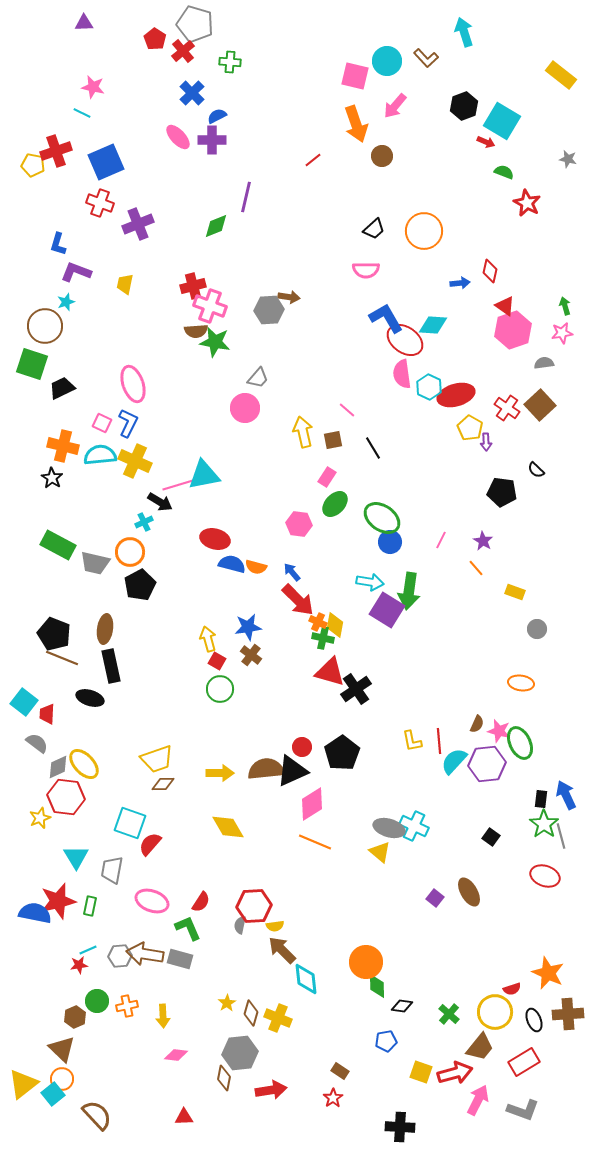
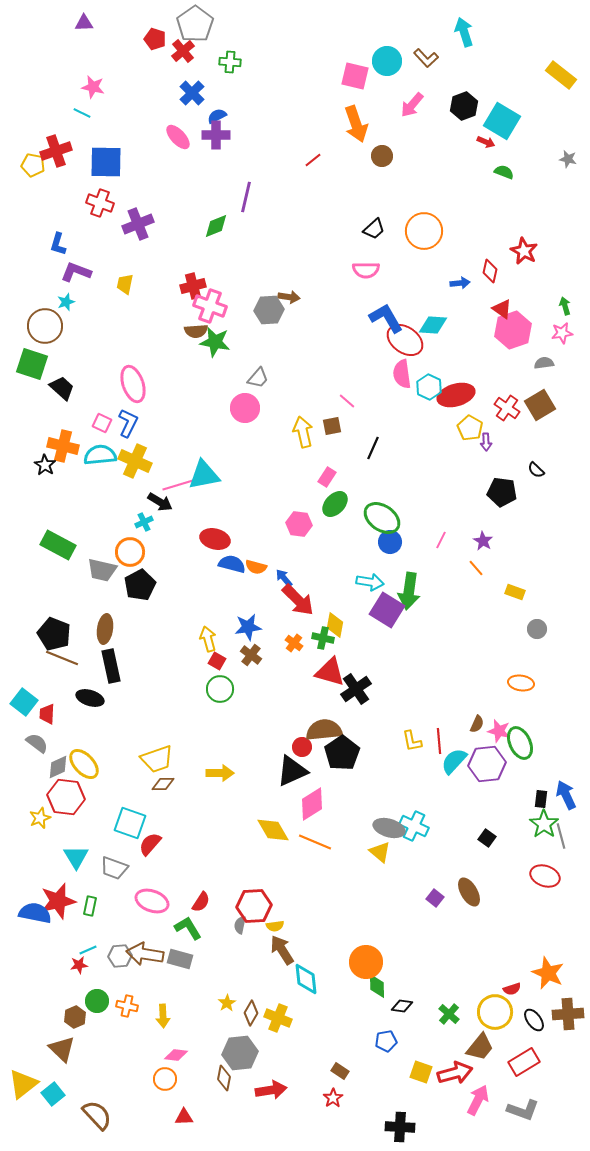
gray pentagon at (195, 24): rotated 21 degrees clockwise
red pentagon at (155, 39): rotated 15 degrees counterclockwise
pink arrow at (395, 106): moved 17 px right, 1 px up
purple cross at (212, 140): moved 4 px right, 5 px up
blue square at (106, 162): rotated 24 degrees clockwise
red star at (527, 203): moved 3 px left, 48 px down
red triangle at (505, 306): moved 3 px left, 3 px down
black trapezoid at (62, 388): rotated 68 degrees clockwise
brown square at (540, 405): rotated 12 degrees clockwise
pink line at (347, 410): moved 9 px up
brown square at (333, 440): moved 1 px left, 14 px up
black line at (373, 448): rotated 55 degrees clockwise
black star at (52, 478): moved 7 px left, 13 px up
gray trapezoid at (95, 563): moved 7 px right, 7 px down
blue arrow at (292, 572): moved 8 px left, 6 px down
orange cross at (318, 622): moved 24 px left, 21 px down; rotated 12 degrees clockwise
brown semicircle at (266, 769): moved 58 px right, 39 px up
yellow diamond at (228, 827): moved 45 px right, 3 px down
black square at (491, 837): moved 4 px left, 1 px down
gray trapezoid at (112, 870): moved 2 px right, 2 px up; rotated 80 degrees counterclockwise
green L-shape at (188, 928): rotated 8 degrees counterclockwise
brown arrow at (282, 950): rotated 12 degrees clockwise
orange cross at (127, 1006): rotated 25 degrees clockwise
brown diamond at (251, 1013): rotated 15 degrees clockwise
black ellipse at (534, 1020): rotated 15 degrees counterclockwise
orange circle at (62, 1079): moved 103 px right
